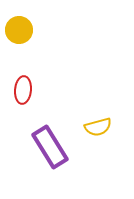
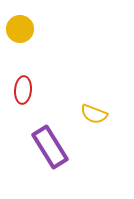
yellow circle: moved 1 px right, 1 px up
yellow semicircle: moved 4 px left, 13 px up; rotated 36 degrees clockwise
